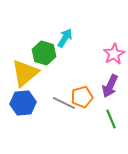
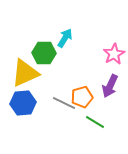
green hexagon: rotated 15 degrees counterclockwise
yellow triangle: rotated 16 degrees clockwise
green line: moved 16 px left, 3 px down; rotated 36 degrees counterclockwise
